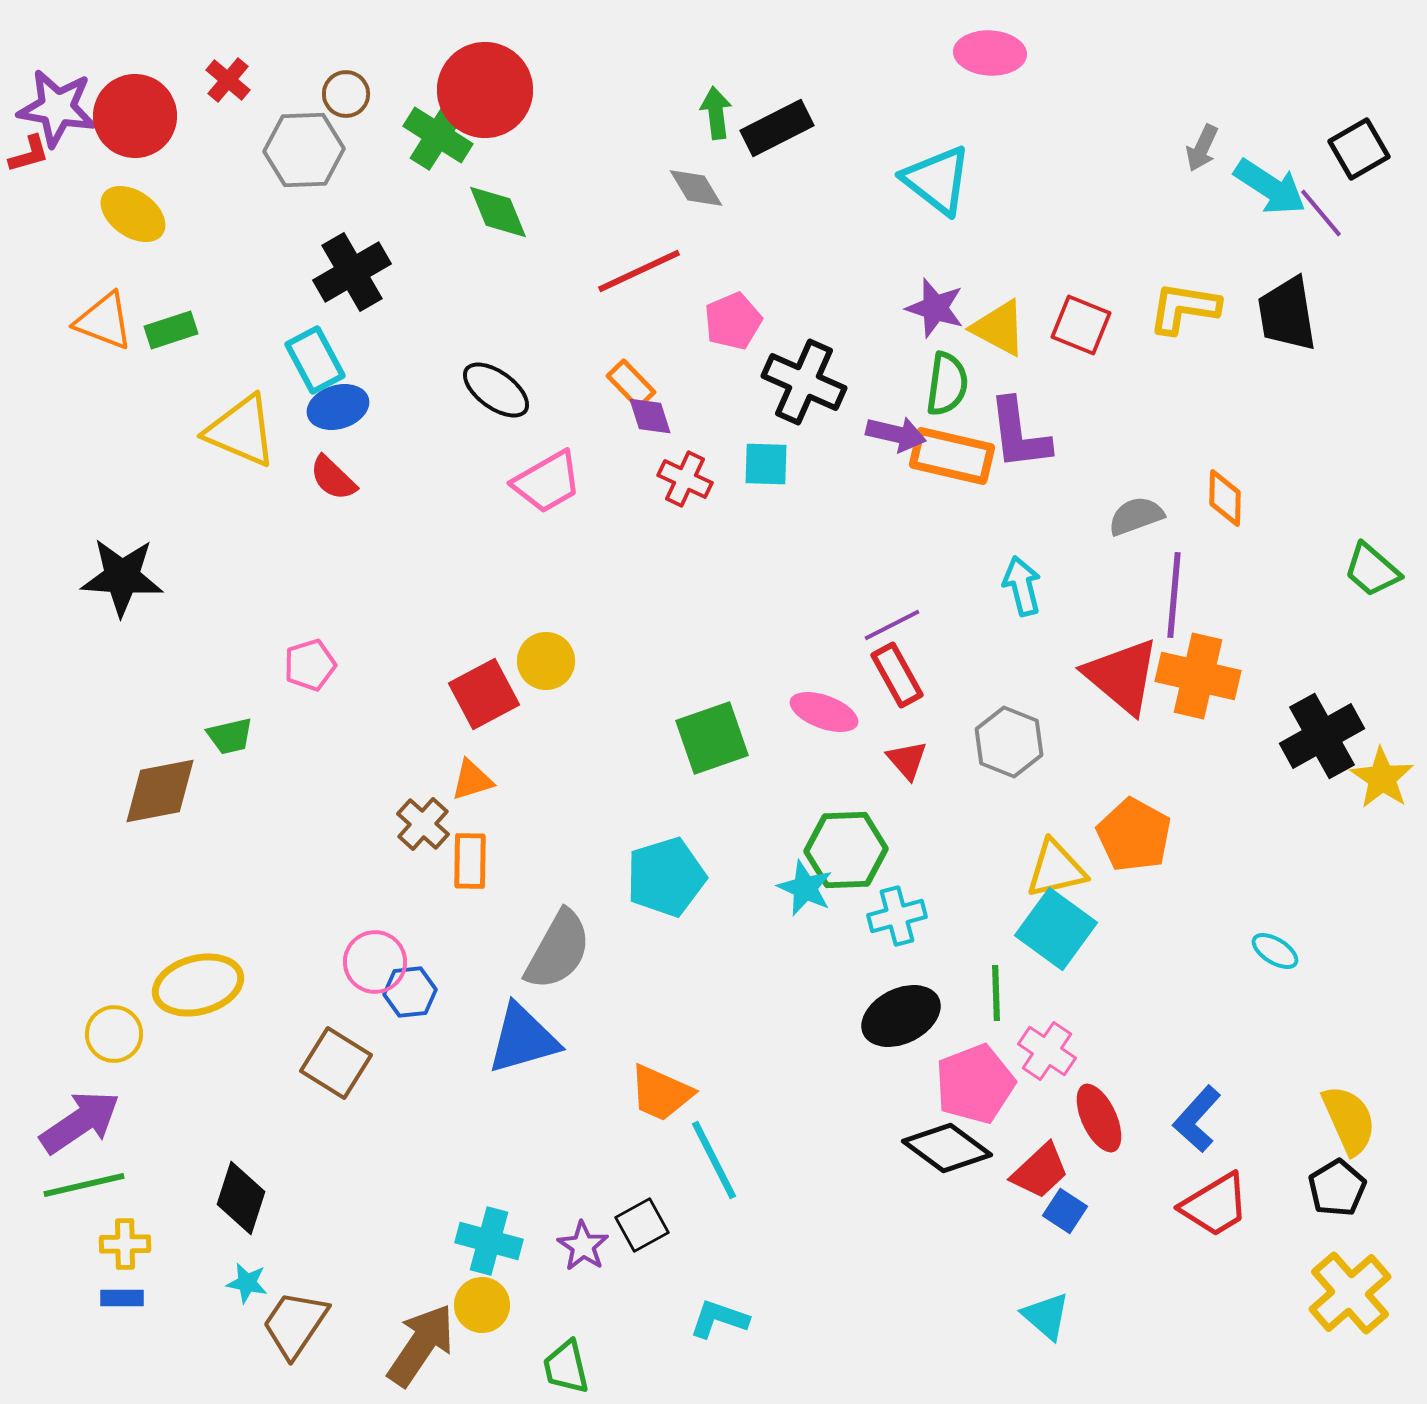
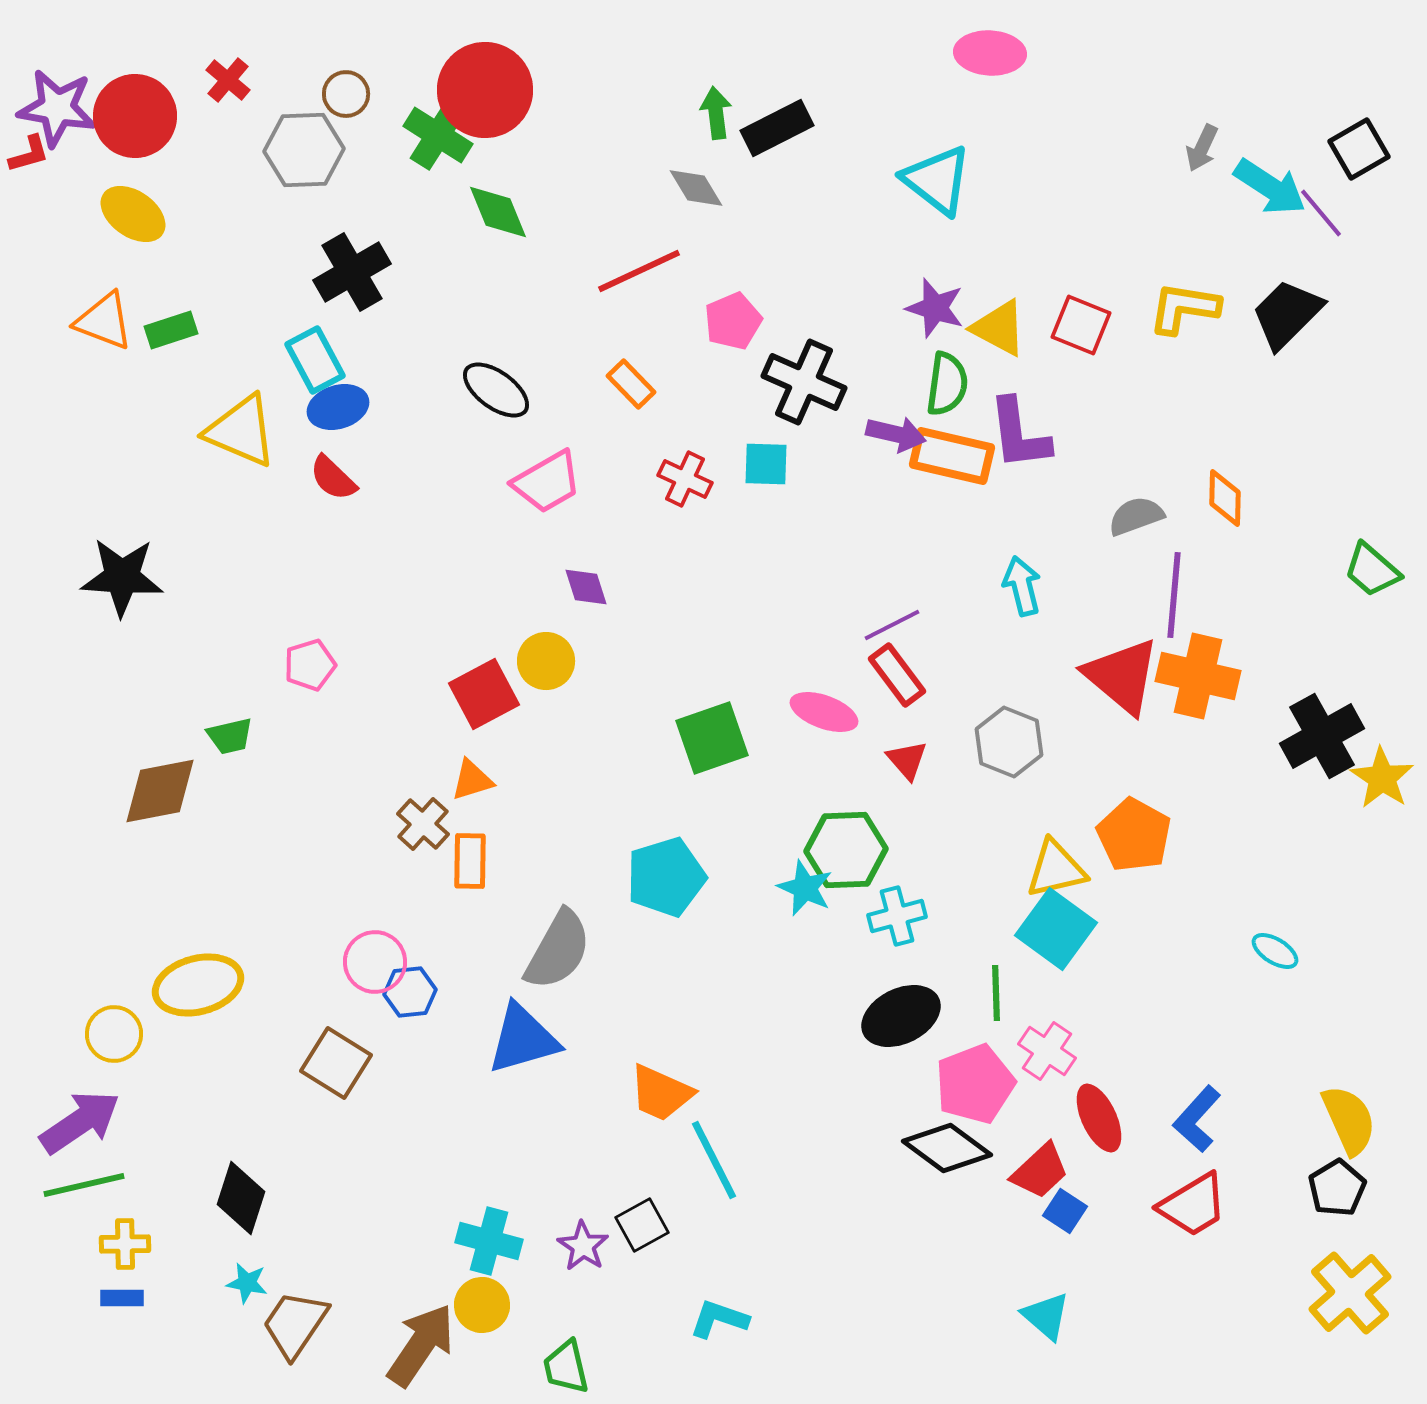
black trapezoid at (1287, 314): rotated 54 degrees clockwise
purple diamond at (650, 416): moved 64 px left, 171 px down
red rectangle at (897, 675): rotated 8 degrees counterclockwise
red trapezoid at (1215, 1205): moved 22 px left
